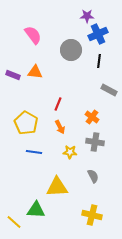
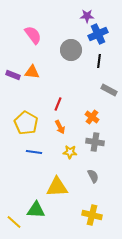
orange triangle: moved 3 px left
